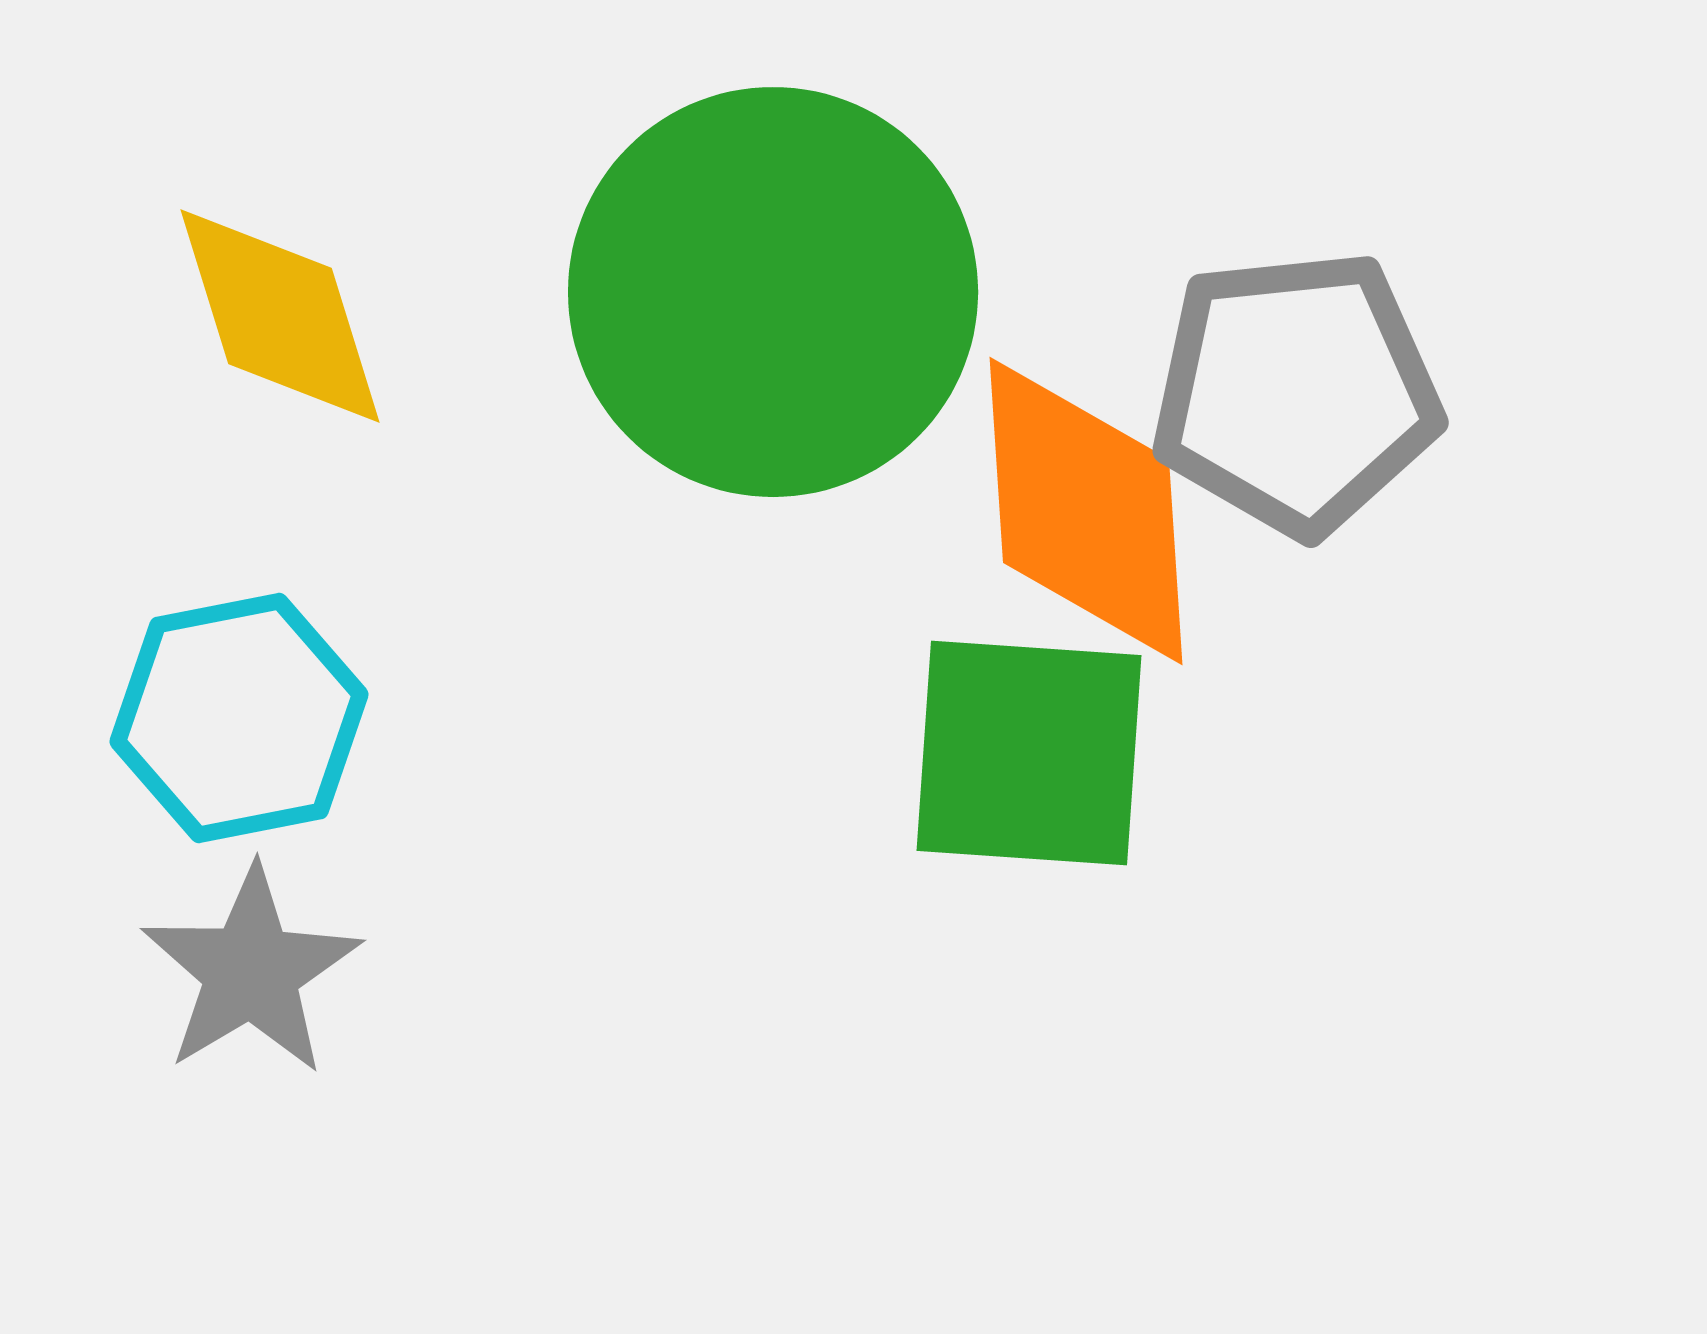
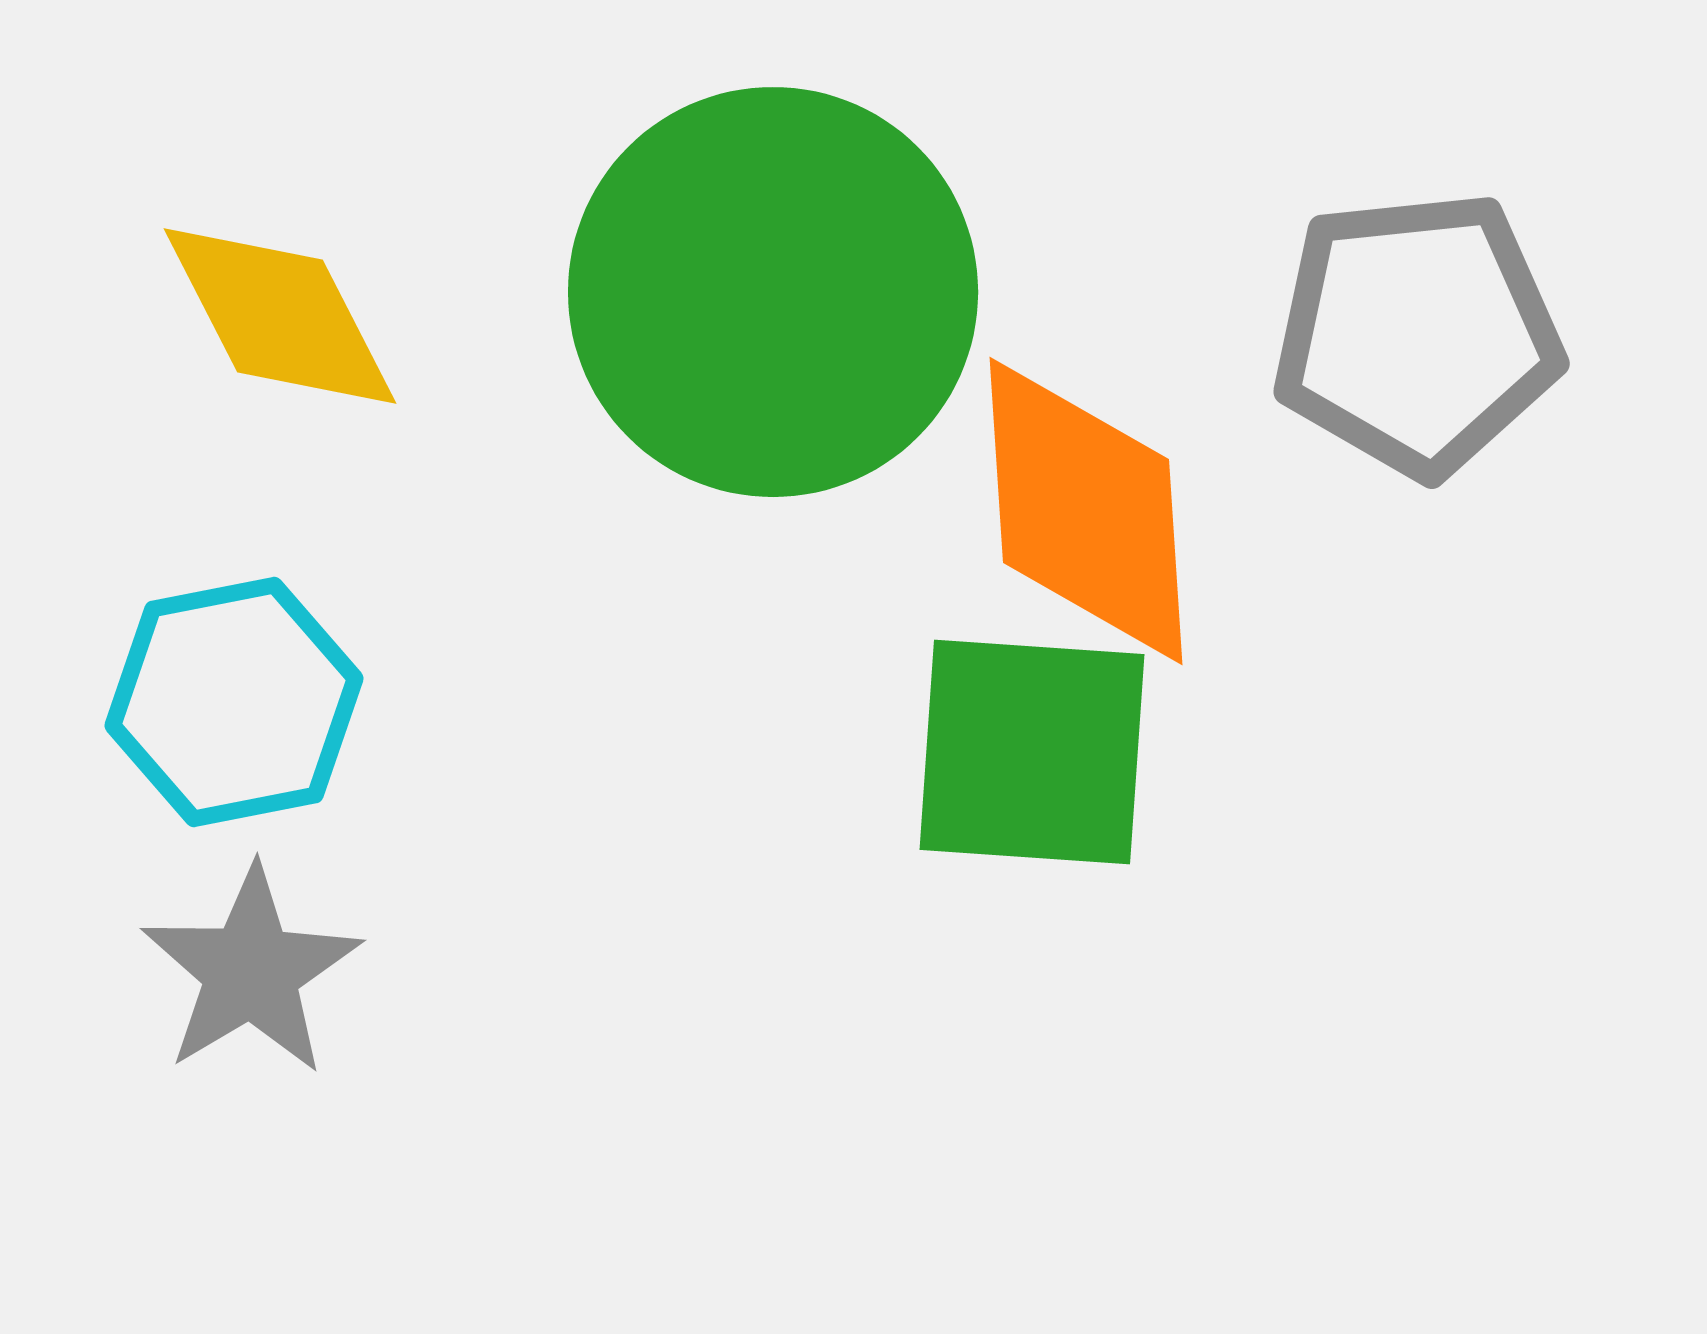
yellow diamond: rotated 10 degrees counterclockwise
gray pentagon: moved 121 px right, 59 px up
cyan hexagon: moved 5 px left, 16 px up
green square: moved 3 px right, 1 px up
